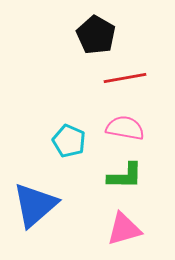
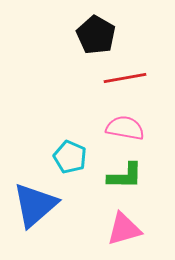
cyan pentagon: moved 1 px right, 16 px down
